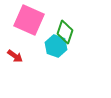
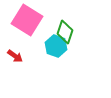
pink square: moved 2 px left; rotated 8 degrees clockwise
